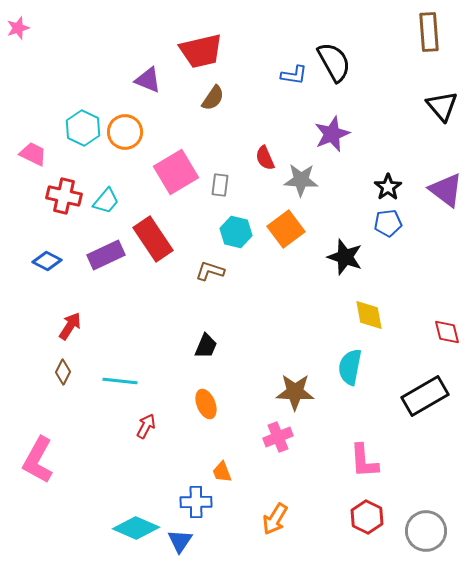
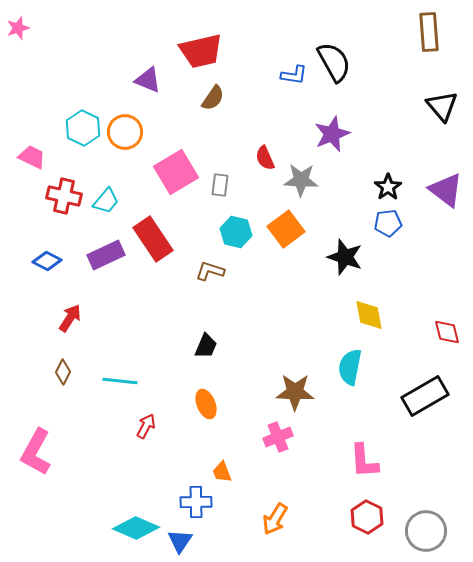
pink trapezoid at (33, 154): moved 1 px left, 3 px down
red arrow at (70, 326): moved 8 px up
pink L-shape at (38, 460): moved 2 px left, 8 px up
